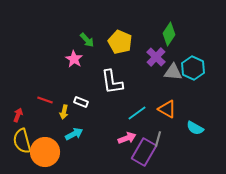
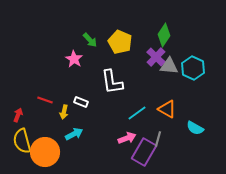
green diamond: moved 5 px left, 1 px down
green arrow: moved 3 px right
gray triangle: moved 4 px left, 6 px up
